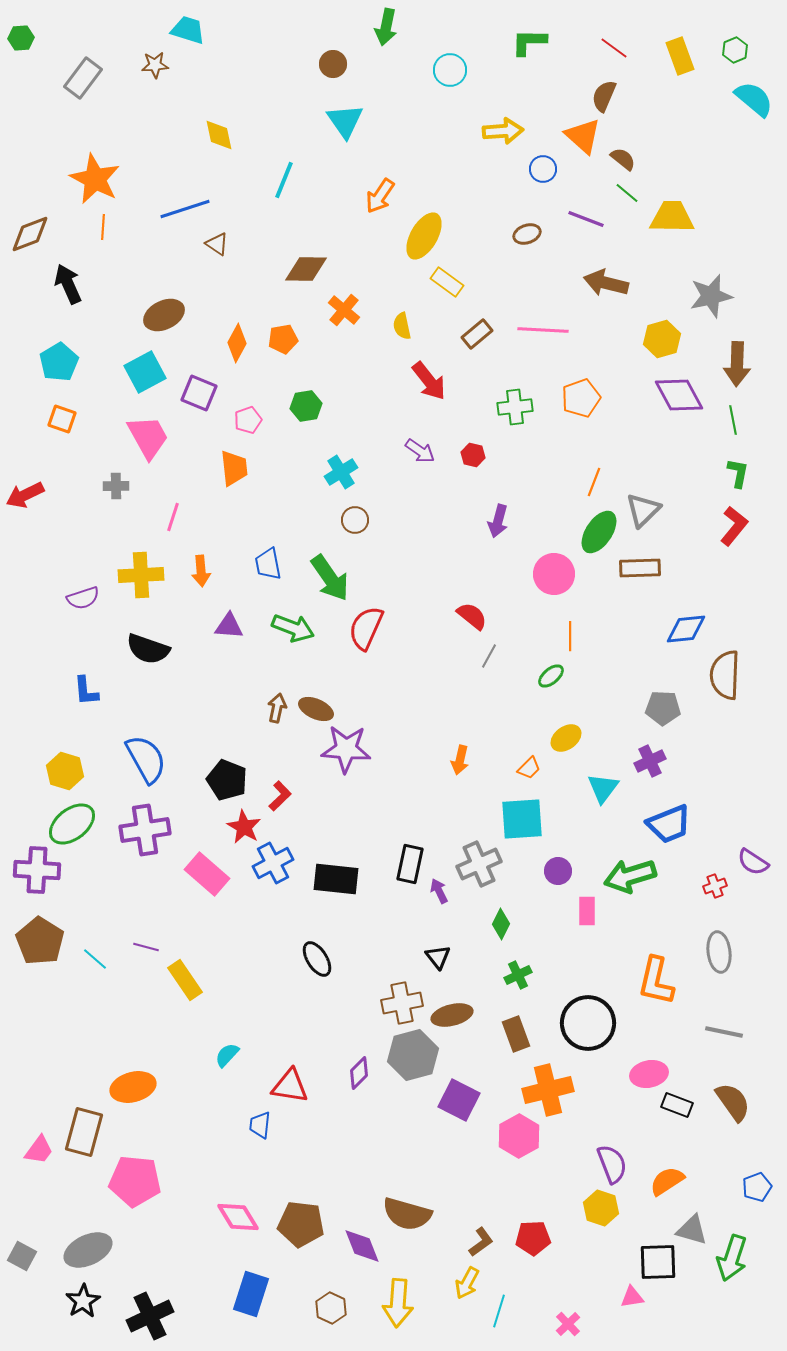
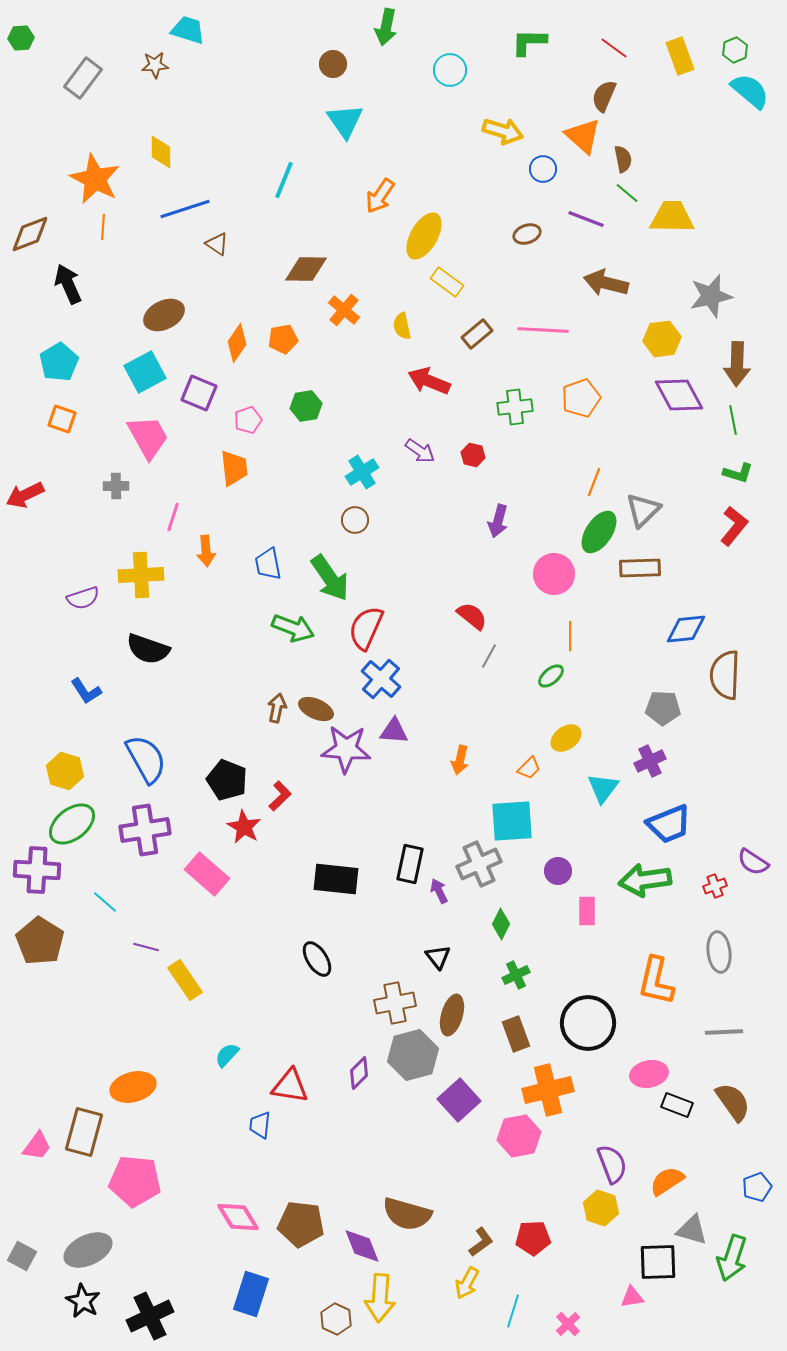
cyan semicircle at (754, 99): moved 4 px left, 8 px up
yellow arrow at (503, 131): rotated 21 degrees clockwise
yellow diamond at (219, 135): moved 58 px left, 17 px down; rotated 12 degrees clockwise
brown semicircle at (623, 159): rotated 40 degrees clockwise
yellow hexagon at (662, 339): rotated 9 degrees clockwise
orange diamond at (237, 343): rotated 6 degrees clockwise
red arrow at (429, 381): rotated 150 degrees clockwise
cyan cross at (341, 472): moved 21 px right
green L-shape at (738, 473): rotated 96 degrees clockwise
orange arrow at (201, 571): moved 5 px right, 20 px up
purple triangle at (229, 626): moved 165 px right, 105 px down
blue L-shape at (86, 691): rotated 28 degrees counterclockwise
cyan square at (522, 819): moved 10 px left, 2 px down
blue cross at (273, 863): moved 108 px right, 184 px up; rotated 21 degrees counterclockwise
green arrow at (630, 876): moved 15 px right, 4 px down; rotated 9 degrees clockwise
cyan line at (95, 959): moved 10 px right, 57 px up
green cross at (518, 975): moved 2 px left
brown cross at (402, 1003): moved 7 px left
brown ellipse at (452, 1015): rotated 60 degrees counterclockwise
gray line at (724, 1032): rotated 15 degrees counterclockwise
purple square at (459, 1100): rotated 21 degrees clockwise
pink hexagon at (519, 1136): rotated 18 degrees clockwise
pink trapezoid at (39, 1150): moved 2 px left, 4 px up
black star at (83, 1301): rotated 12 degrees counterclockwise
yellow arrow at (398, 1303): moved 18 px left, 5 px up
brown hexagon at (331, 1308): moved 5 px right, 11 px down
cyan line at (499, 1311): moved 14 px right
